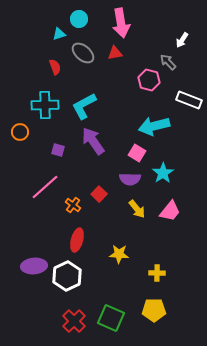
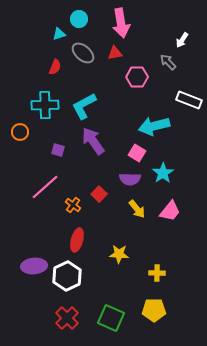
red semicircle: rotated 42 degrees clockwise
pink hexagon: moved 12 px left, 3 px up; rotated 15 degrees counterclockwise
red cross: moved 7 px left, 3 px up
